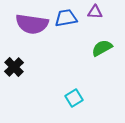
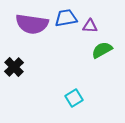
purple triangle: moved 5 px left, 14 px down
green semicircle: moved 2 px down
